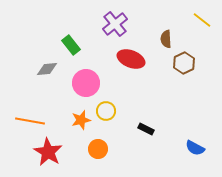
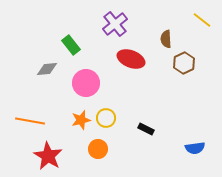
yellow circle: moved 7 px down
blue semicircle: rotated 36 degrees counterclockwise
red star: moved 4 px down
